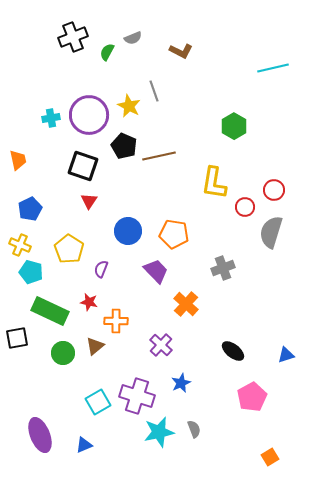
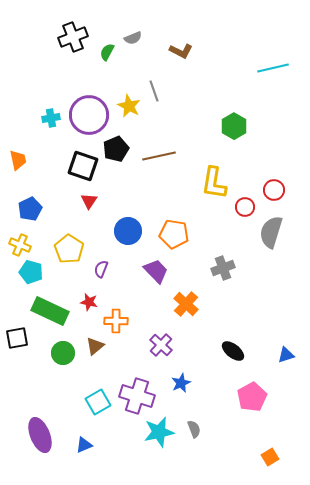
black pentagon at (124, 146): moved 8 px left, 3 px down; rotated 25 degrees clockwise
